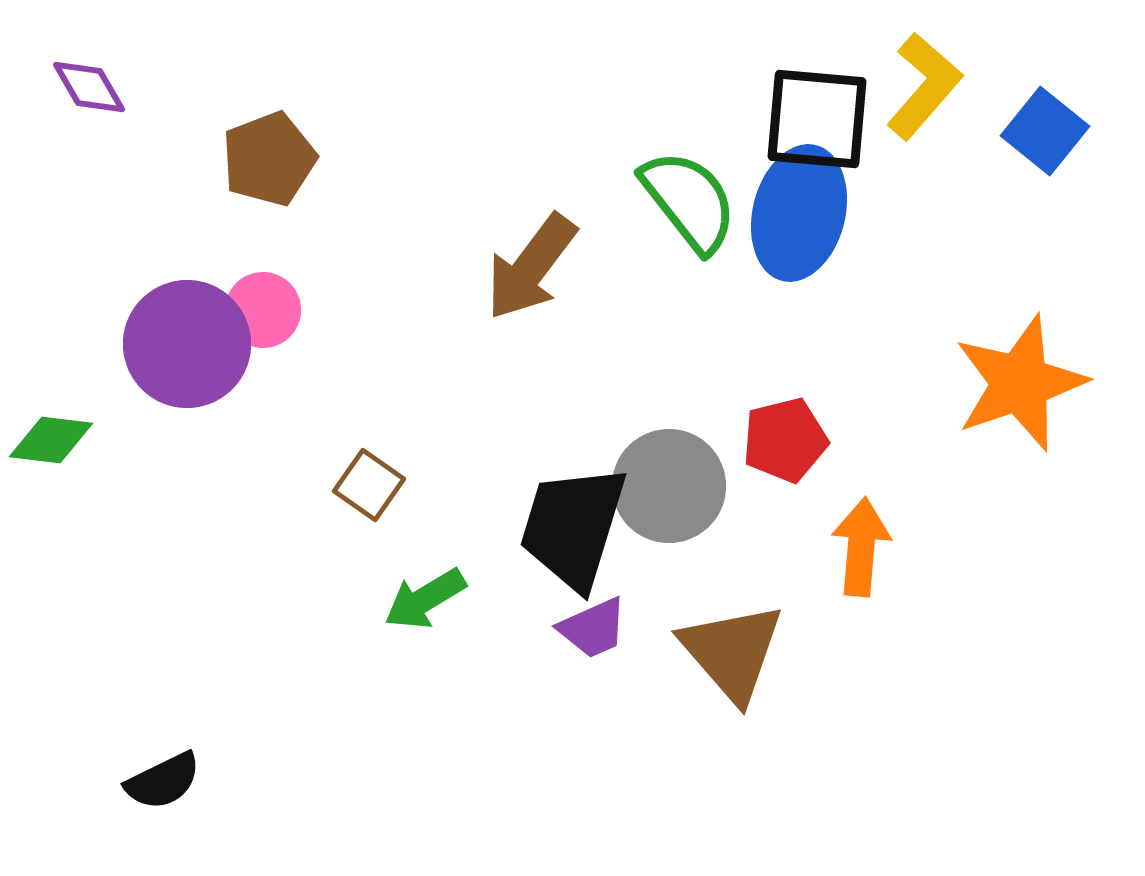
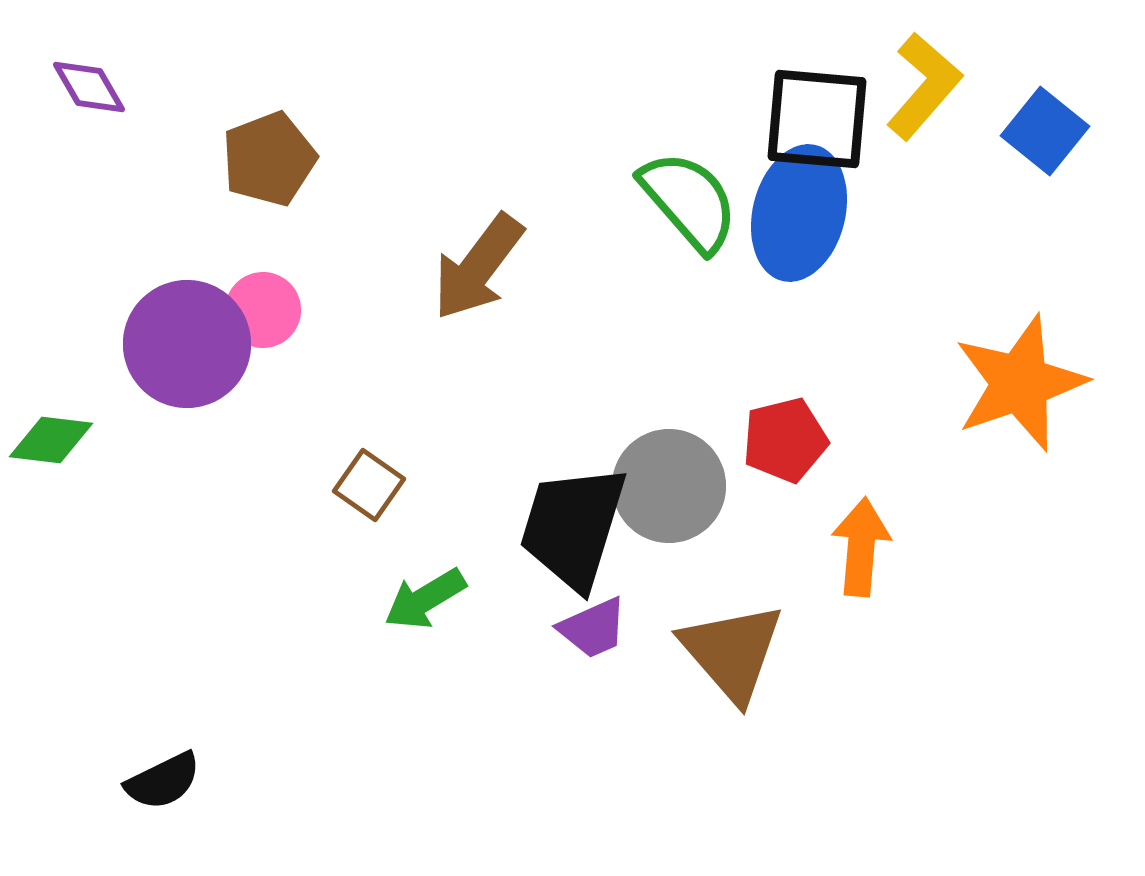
green semicircle: rotated 3 degrees counterclockwise
brown arrow: moved 53 px left
